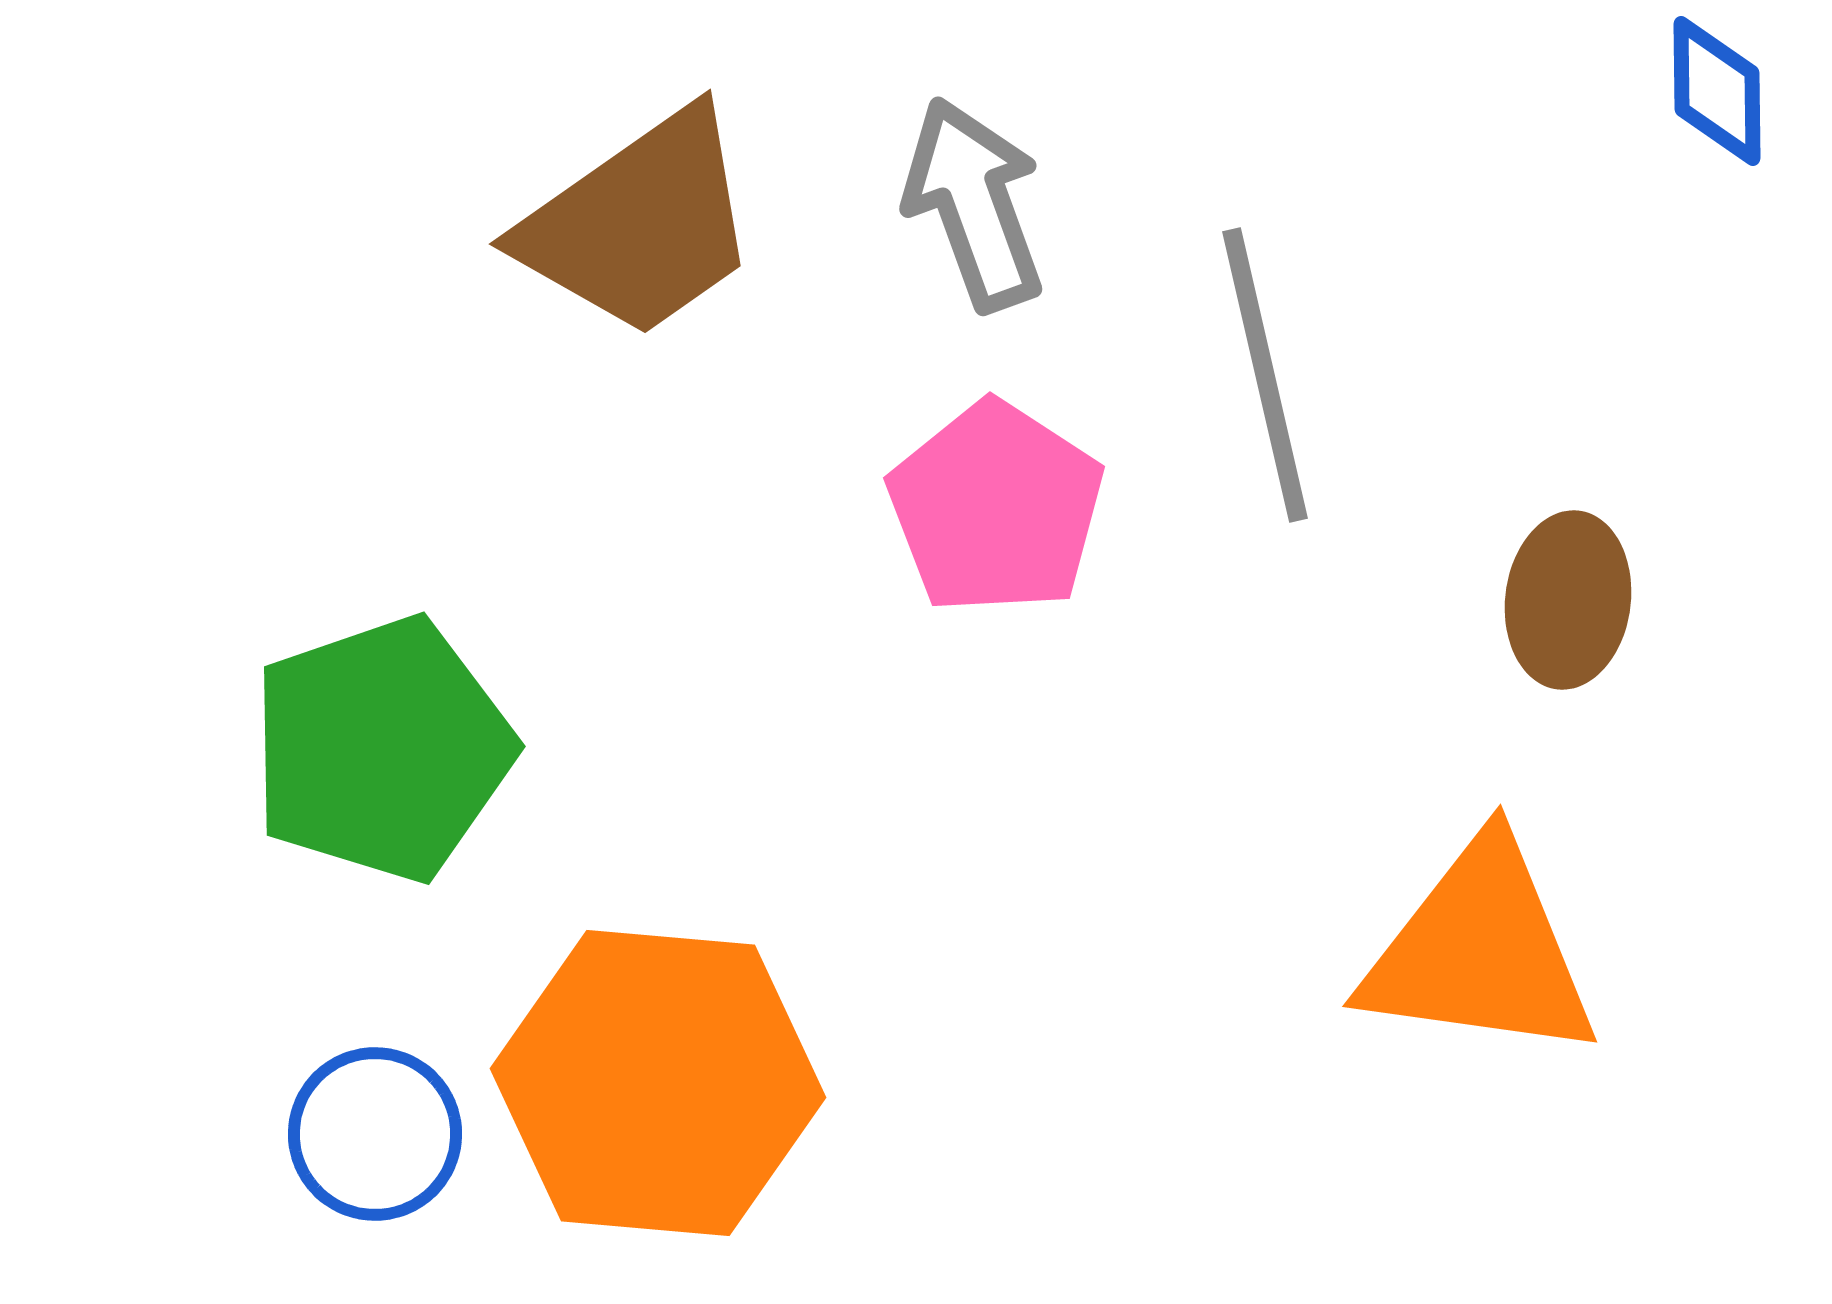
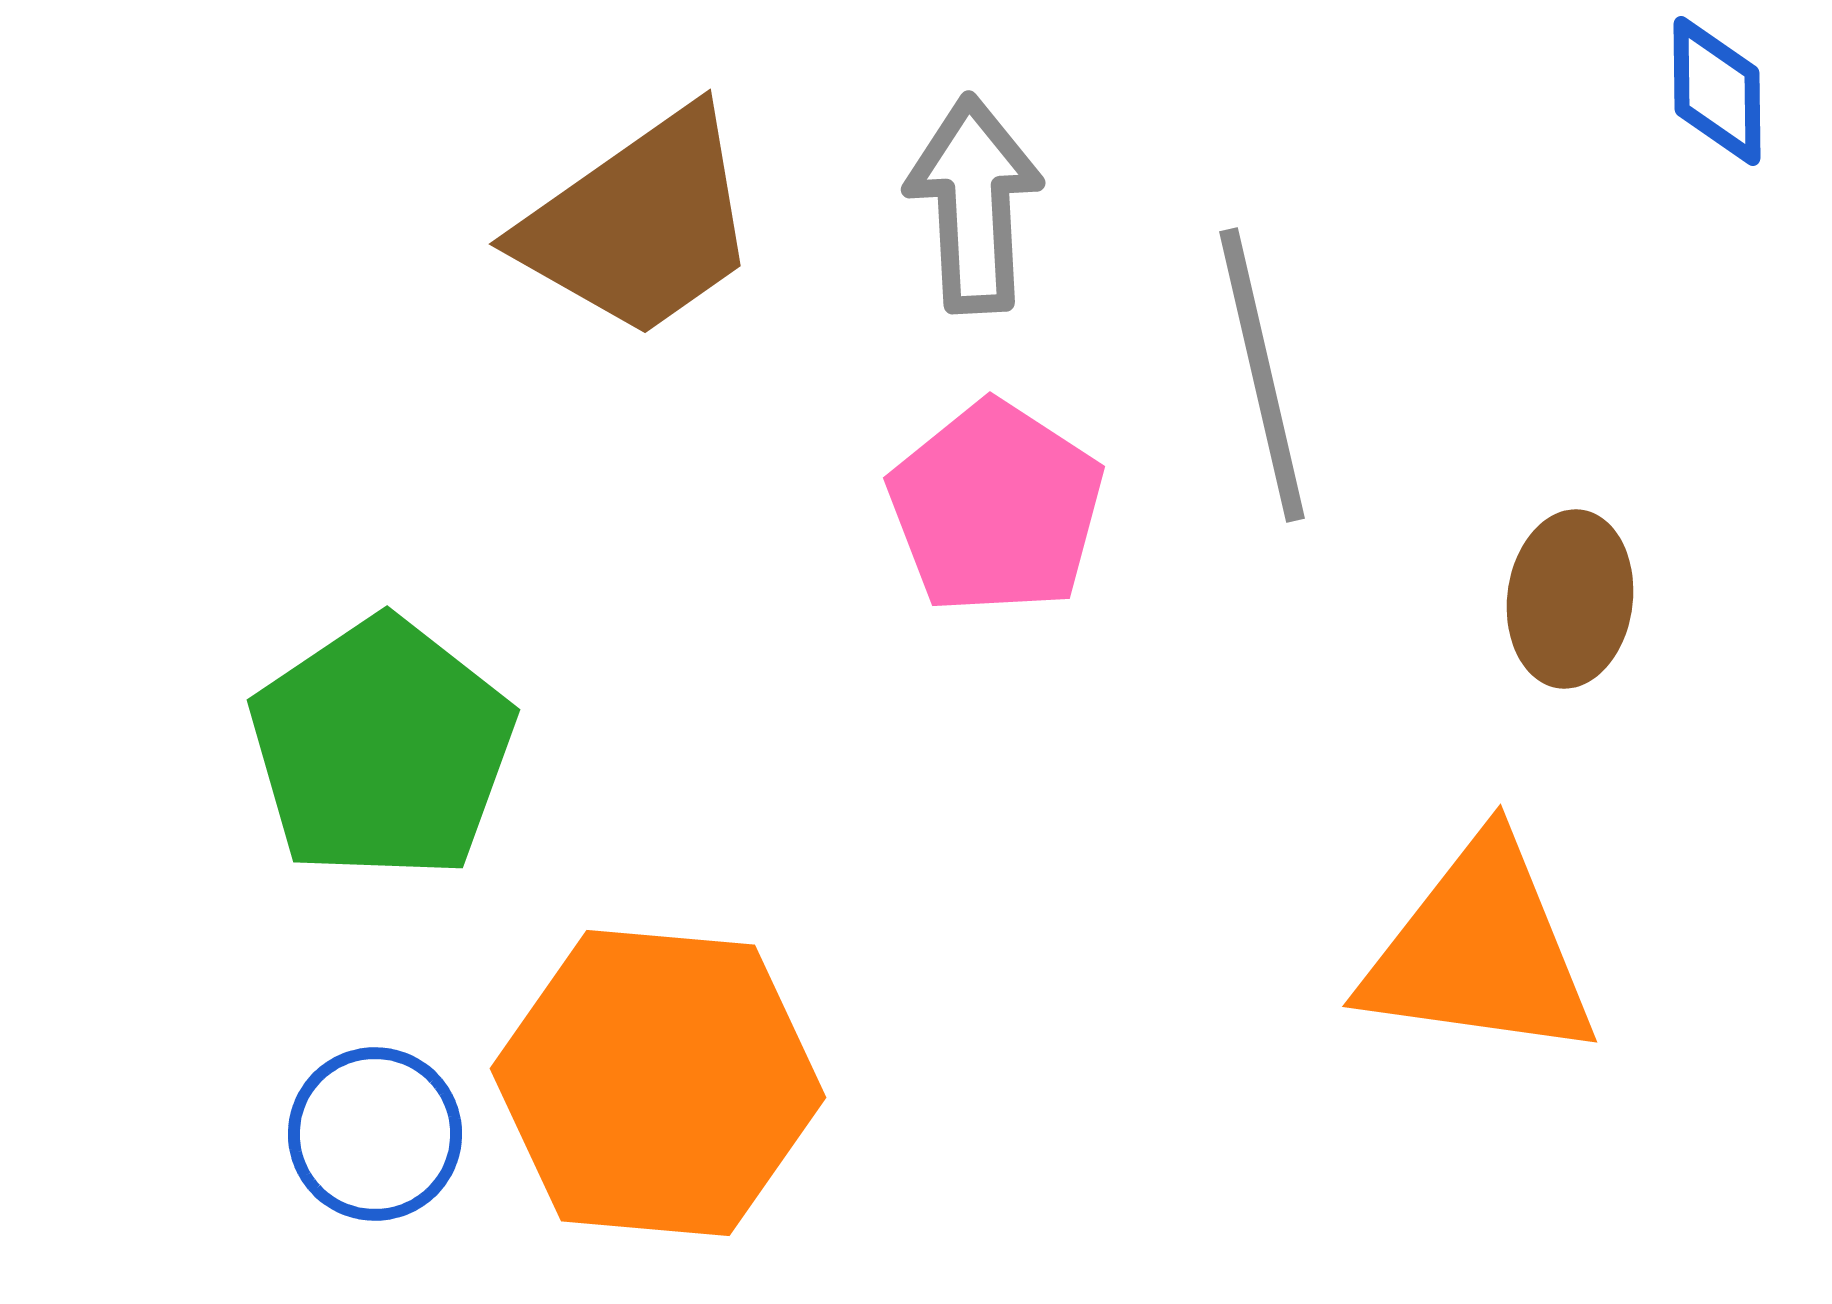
gray arrow: rotated 17 degrees clockwise
gray line: moved 3 px left
brown ellipse: moved 2 px right, 1 px up
green pentagon: rotated 15 degrees counterclockwise
